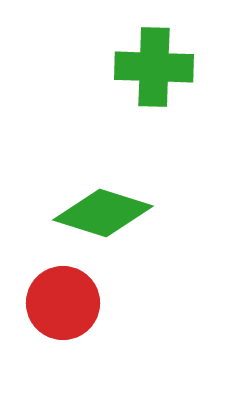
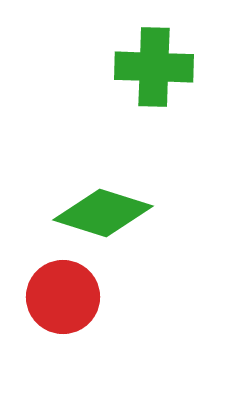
red circle: moved 6 px up
